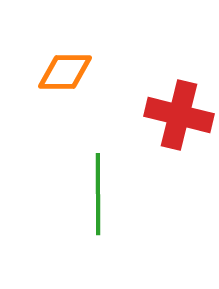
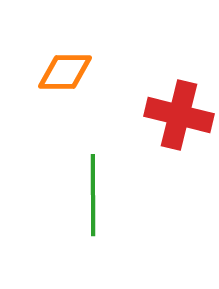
green line: moved 5 px left, 1 px down
